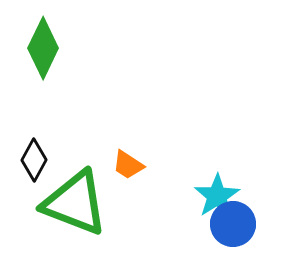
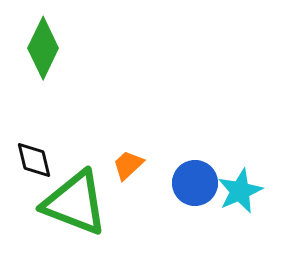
black diamond: rotated 42 degrees counterclockwise
orange trapezoid: rotated 104 degrees clockwise
cyan star: moved 23 px right, 5 px up; rotated 9 degrees clockwise
blue circle: moved 38 px left, 41 px up
